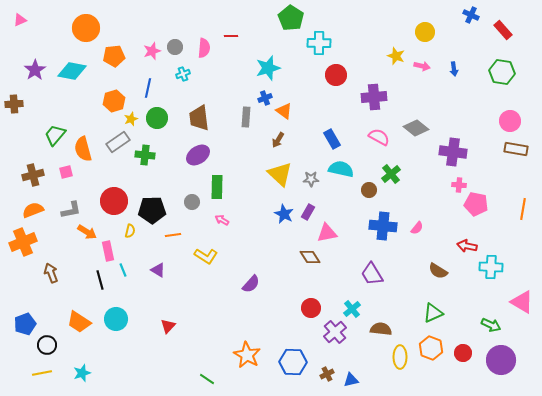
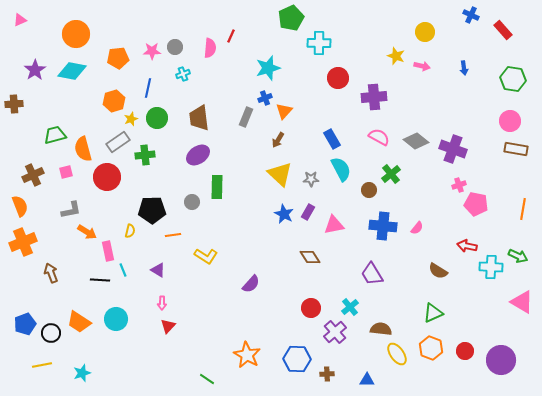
green pentagon at (291, 18): rotated 15 degrees clockwise
orange circle at (86, 28): moved 10 px left, 6 px down
red line at (231, 36): rotated 64 degrees counterclockwise
pink semicircle at (204, 48): moved 6 px right
pink star at (152, 51): rotated 18 degrees clockwise
orange pentagon at (114, 56): moved 4 px right, 2 px down
blue arrow at (454, 69): moved 10 px right, 1 px up
green hexagon at (502, 72): moved 11 px right, 7 px down
red circle at (336, 75): moved 2 px right, 3 px down
orange triangle at (284, 111): rotated 36 degrees clockwise
gray rectangle at (246, 117): rotated 18 degrees clockwise
gray diamond at (416, 128): moved 13 px down
green trapezoid at (55, 135): rotated 35 degrees clockwise
purple cross at (453, 152): moved 3 px up; rotated 12 degrees clockwise
green cross at (145, 155): rotated 12 degrees counterclockwise
cyan semicircle at (341, 169): rotated 50 degrees clockwise
brown cross at (33, 175): rotated 10 degrees counterclockwise
pink cross at (459, 185): rotated 24 degrees counterclockwise
red circle at (114, 201): moved 7 px left, 24 px up
orange semicircle at (33, 210): moved 13 px left, 4 px up; rotated 90 degrees clockwise
pink arrow at (222, 220): moved 60 px left, 83 px down; rotated 120 degrees counterclockwise
pink triangle at (327, 233): moved 7 px right, 8 px up
black line at (100, 280): rotated 72 degrees counterclockwise
cyan cross at (352, 309): moved 2 px left, 2 px up
green arrow at (491, 325): moved 27 px right, 69 px up
black circle at (47, 345): moved 4 px right, 12 px up
red circle at (463, 353): moved 2 px right, 2 px up
yellow ellipse at (400, 357): moved 3 px left, 3 px up; rotated 35 degrees counterclockwise
blue hexagon at (293, 362): moved 4 px right, 3 px up
yellow line at (42, 373): moved 8 px up
brown cross at (327, 374): rotated 24 degrees clockwise
blue triangle at (351, 380): moved 16 px right; rotated 14 degrees clockwise
